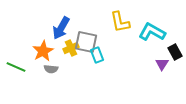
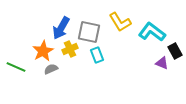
yellow L-shape: rotated 20 degrees counterclockwise
cyan L-shape: rotated 8 degrees clockwise
gray square: moved 3 px right, 10 px up
yellow cross: moved 1 px left, 1 px down
black rectangle: moved 1 px up
purple triangle: moved 1 px up; rotated 40 degrees counterclockwise
gray semicircle: rotated 152 degrees clockwise
